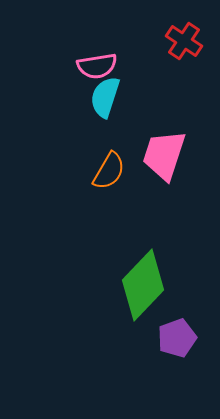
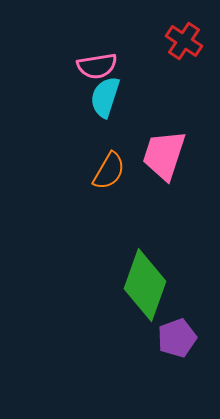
green diamond: moved 2 px right; rotated 24 degrees counterclockwise
